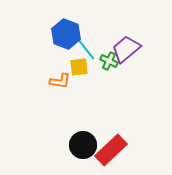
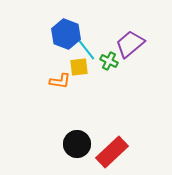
purple trapezoid: moved 4 px right, 5 px up
black circle: moved 6 px left, 1 px up
red rectangle: moved 1 px right, 2 px down
